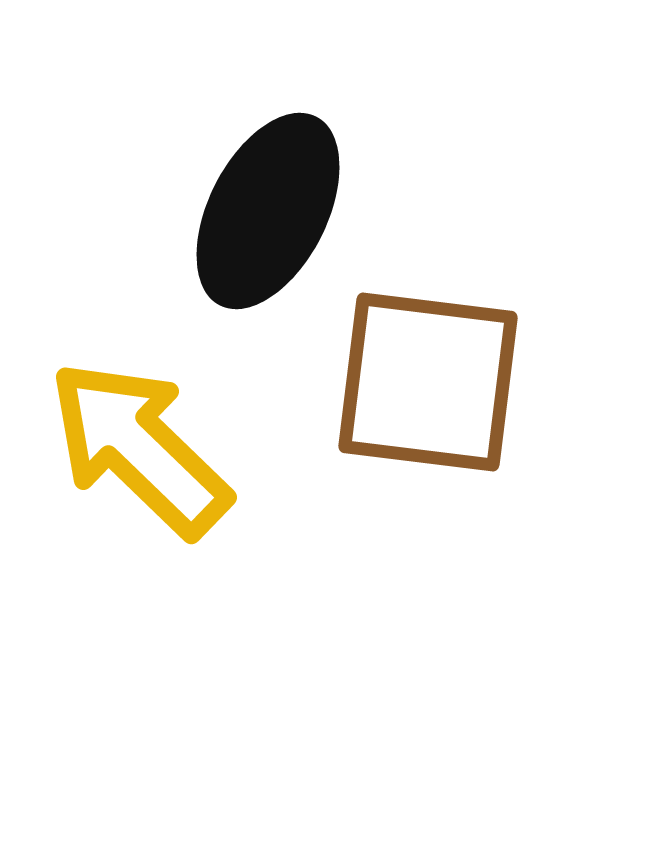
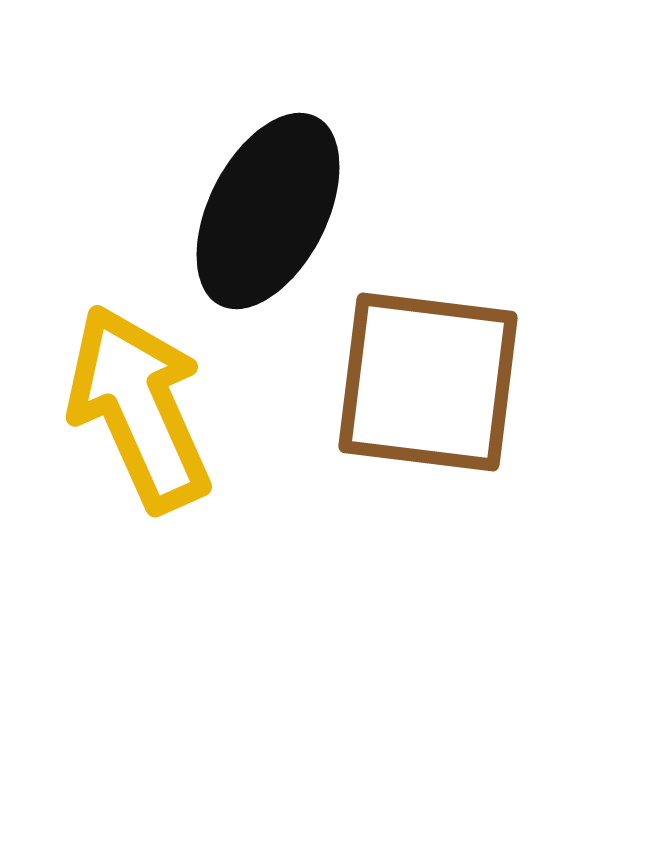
yellow arrow: moved 40 px up; rotated 22 degrees clockwise
